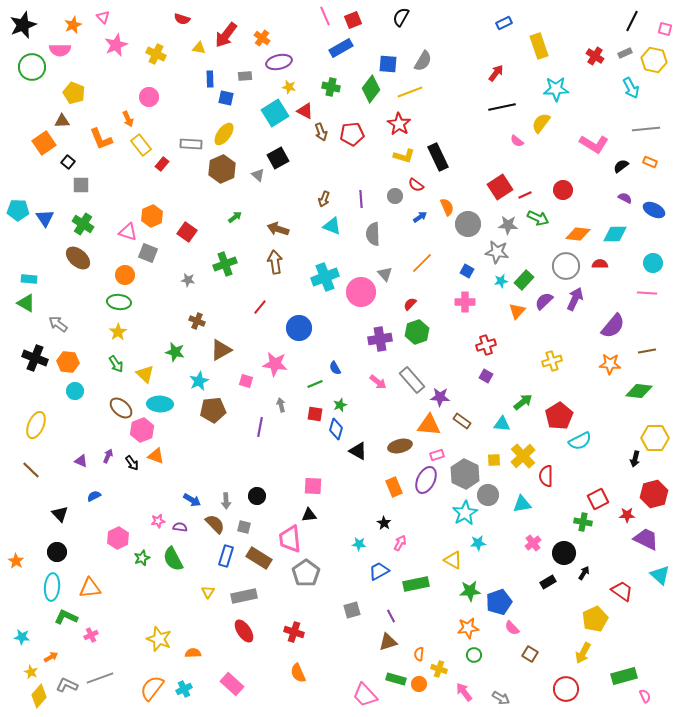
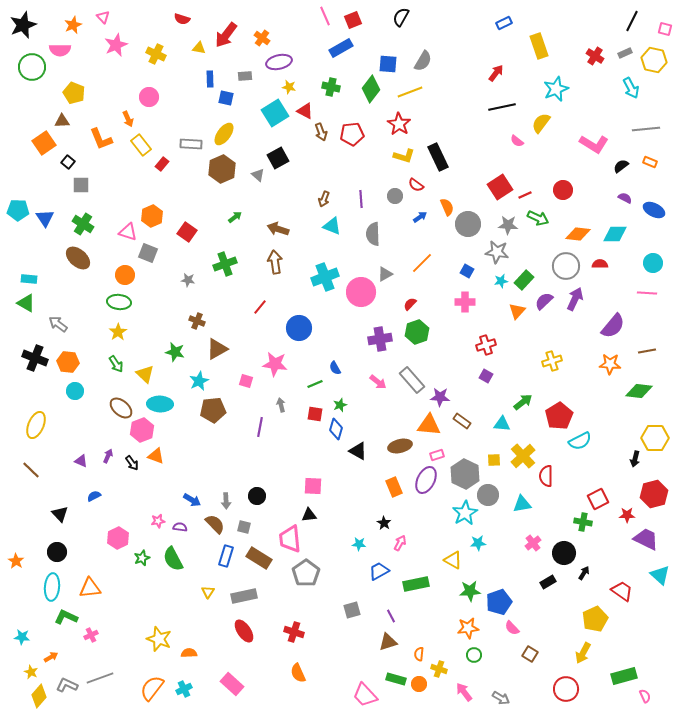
cyan star at (556, 89): rotated 20 degrees counterclockwise
gray triangle at (385, 274): rotated 42 degrees clockwise
brown triangle at (221, 350): moved 4 px left, 1 px up
orange semicircle at (193, 653): moved 4 px left
